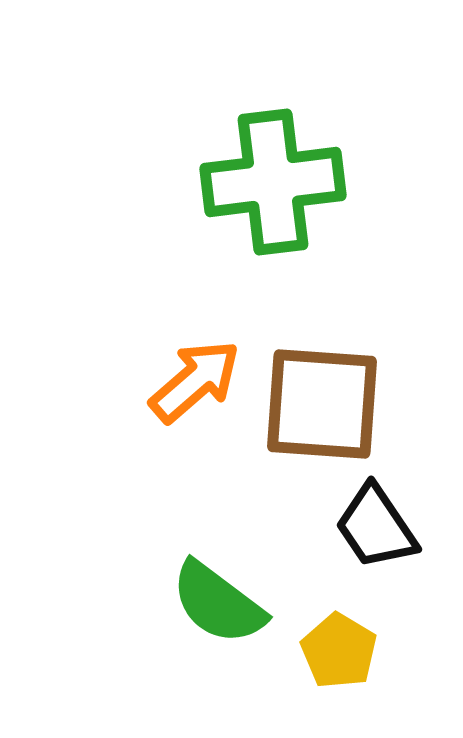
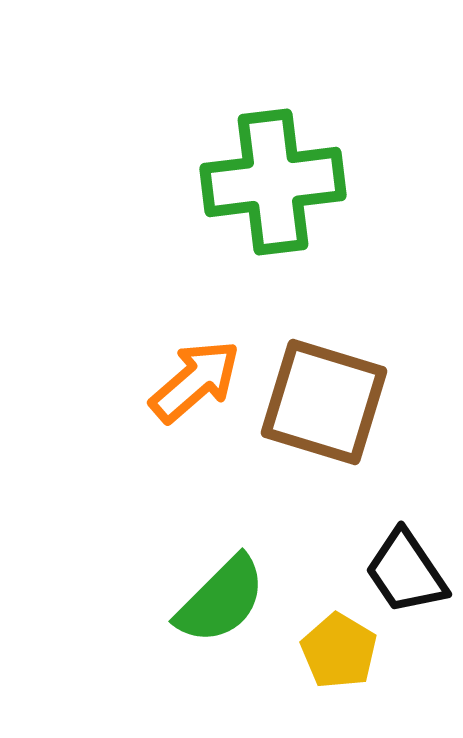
brown square: moved 2 px right, 2 px up; rotated 13 degrees clockwise
black trapezoid: moved 30 px right, 45 px down
green semicircle: moved 3 px right, 3 px up; rotated 82 degrees counterclockwise
